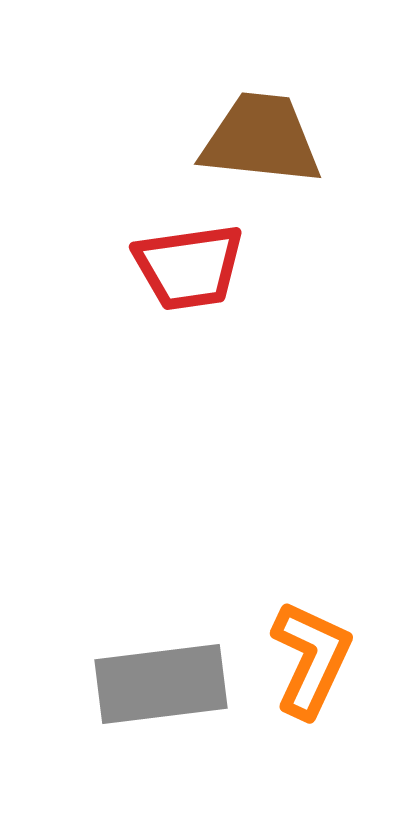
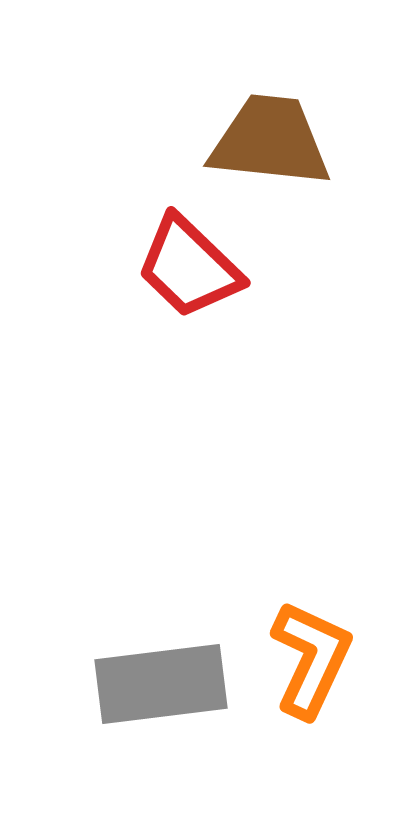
brown trapezoid: moved 9 px right, 2 px down
red trapezoid: rotated 52 degrees clockwise
